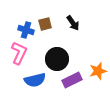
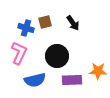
brown square: moved 2 px up
blue cross: moved 2 px up
black circle: moved 3 px up
orange star: rotated 18 degrees clockwise
purple rectangle: rotated 24 degrees clockwise
